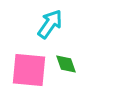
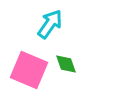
pink square: rotated 18 degrees clockwise
